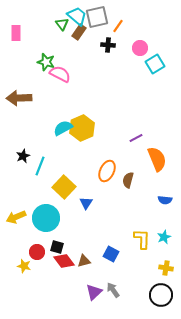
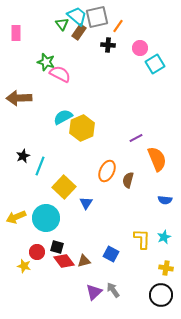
cyan semicircle: moved 11 px up
